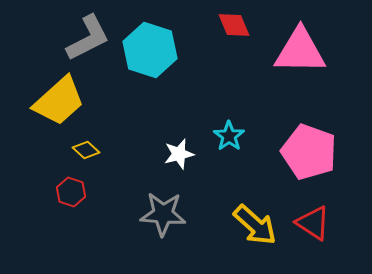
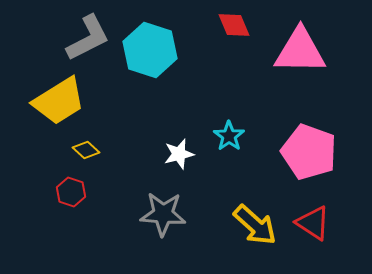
yellow trapezoid: rotated 10 degrees clockwise
